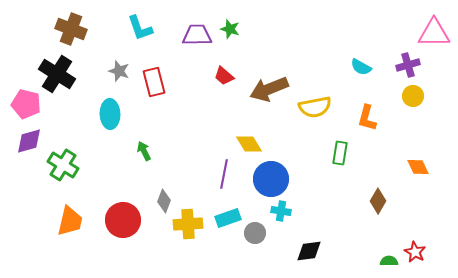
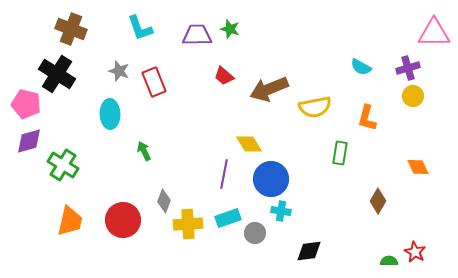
purple cross: moved 3 px down
red rectangle: rotated 8 degrees counterclockwise
